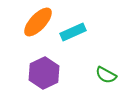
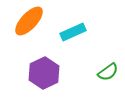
orange ellipse: moved 9 px left, 1 px up
green semicircle: moved 2 px right, 3 px up; rotated 65 degrees counterclockwise
